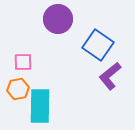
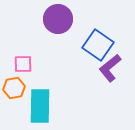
pink square: moved 2 px down
purple L-shape: moved 8 px up
orange hexagon: moved 4 px left, 1 px up
